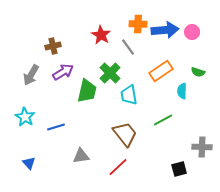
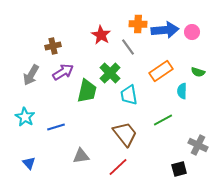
gray cross: moved 4 px left, 2 px up; rotated 24 degrees clockwise
